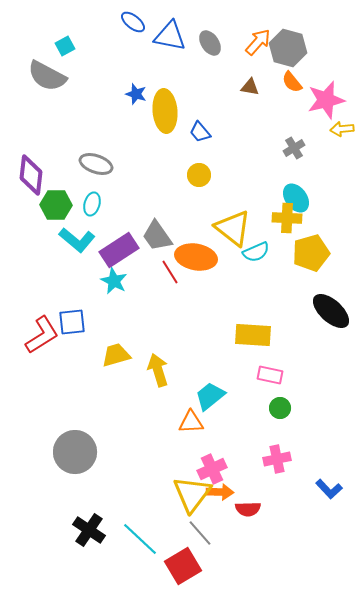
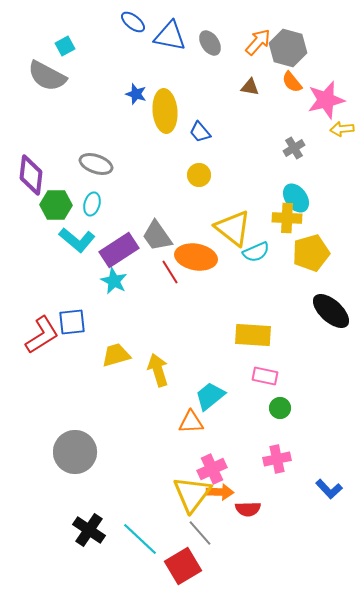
pink rectangle at (270, 375): moved 5 px left, 1 px down
